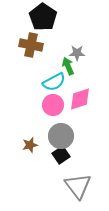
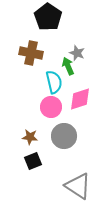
black pentagon: moved 5 px right
brown cross: moved 8 px down
gray star: rotated 21 degrees clockwise
cyan semicircle: rotated 75 degrees counterclockwise
pink circle: moved 2 px left, 2 px down
gray circle: moved 3 px right
brown star: moved 8 px up; rotated 21 degrees clockwise
black square: moved 28 px left, 6 px down; rotated 12 degrees clockwise
gray triangle: rotated 20 degrees counterclockwise
